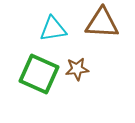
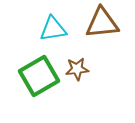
brown triangle: rotated 9 degrees counterclockwise
green square: moved 2 px down; rotated 36 degrees clockwise
